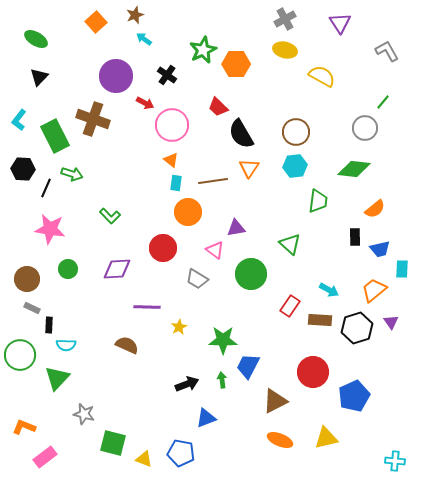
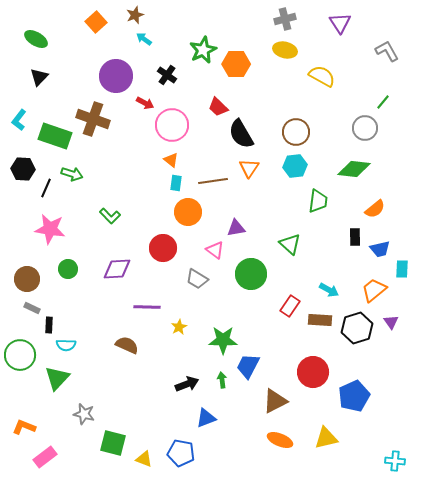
gray cross at (285, 19): rotated 15 degrees clockwise
green rectangle at (55, 136): rotated 44 degrees counterclockwise
